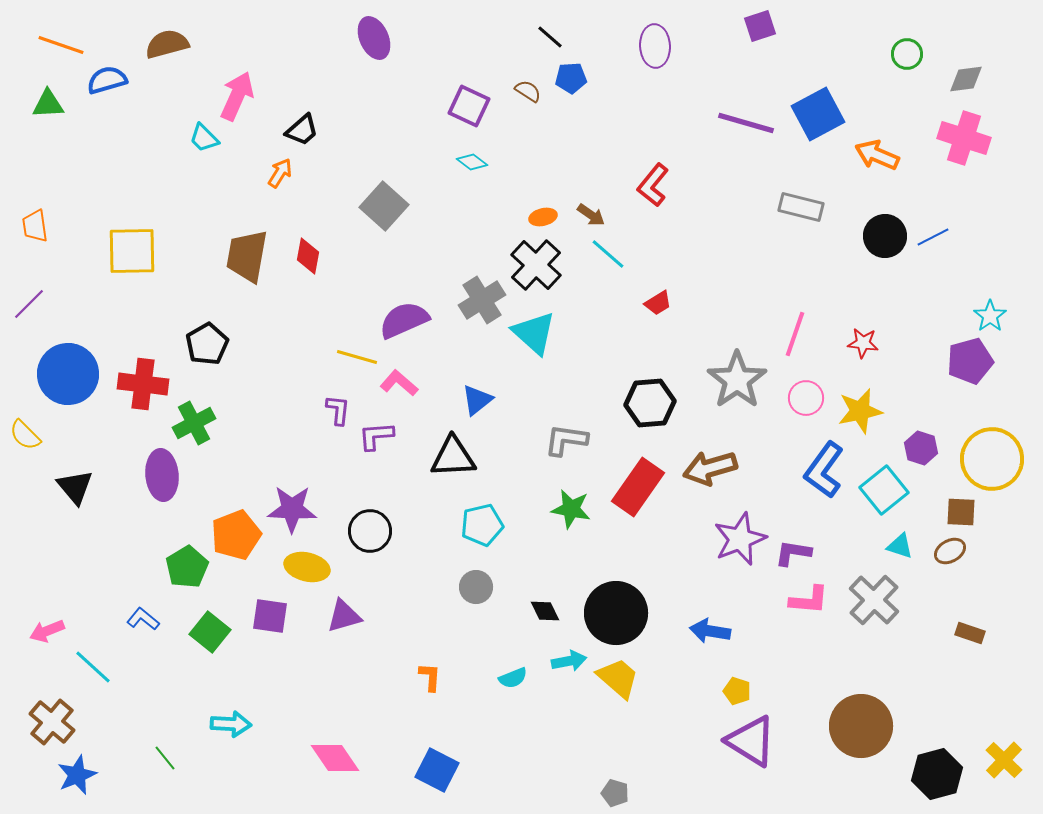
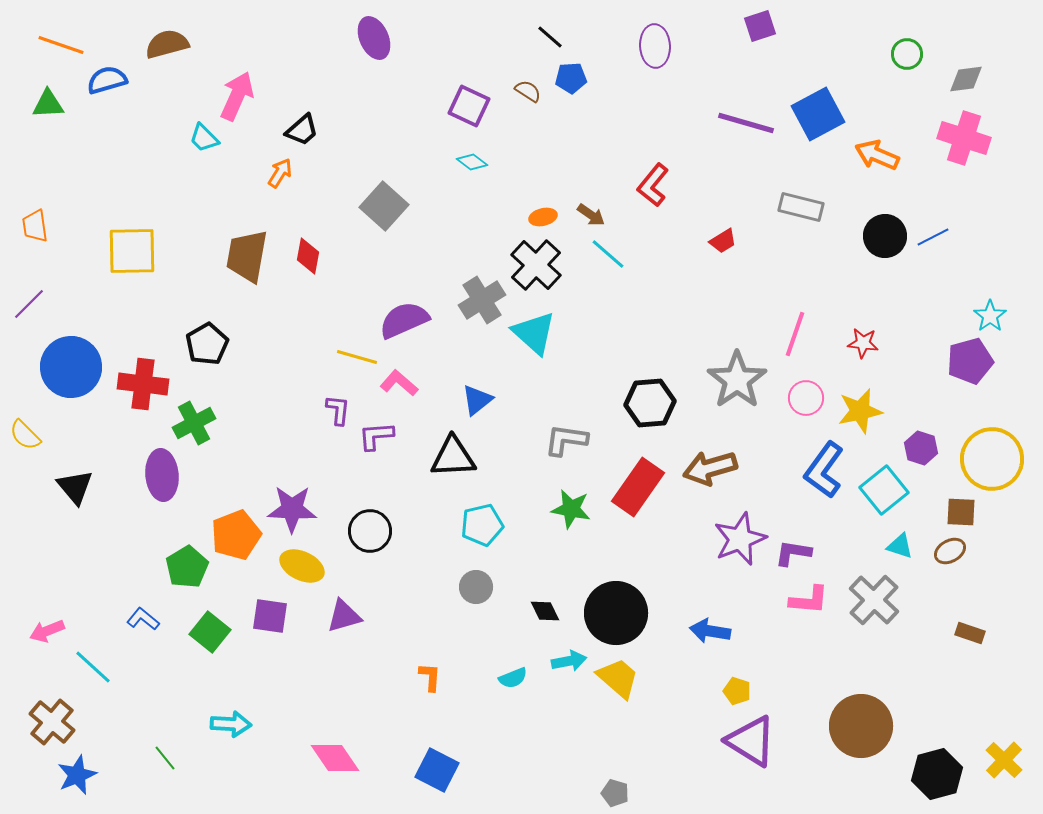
red trapezoid at (658, 303): moved 65 px right, 62 px up
blue circle at (68, 374): moved 3 px right, 7 px up
yellow ellipse at (307, 567): moved 5 px left, 1 px up; rotated 12 degrees clockwise
